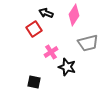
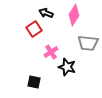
gray trapezoid: rotated 20 degrees clockwise
